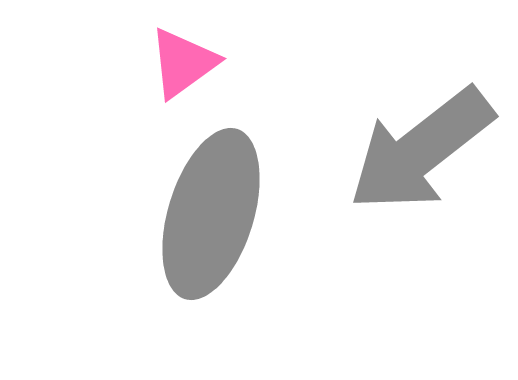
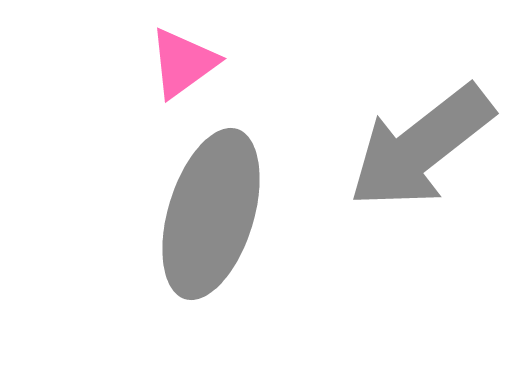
gray arrow: moved 3 px up
